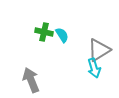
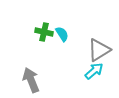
cyan semicircle: moved 1 px up
cyan arrow: moved 3 px down; rotated 114 degrees counterclockwise
